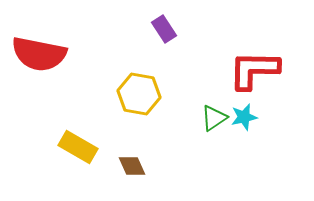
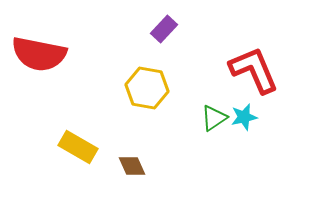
purple rectangle: rotated 76 degrees clockwise
red L-shape: rotated 66 degrees clockwise
yellow hexagon: moved 8 px right, 6 px up
